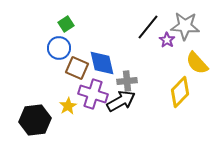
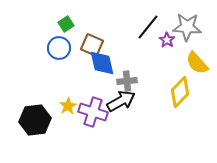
gray star: moved 2 px right, 1 px down
brown square: moved 15 px right, 23 px up
purple cross: moved 18 px down
